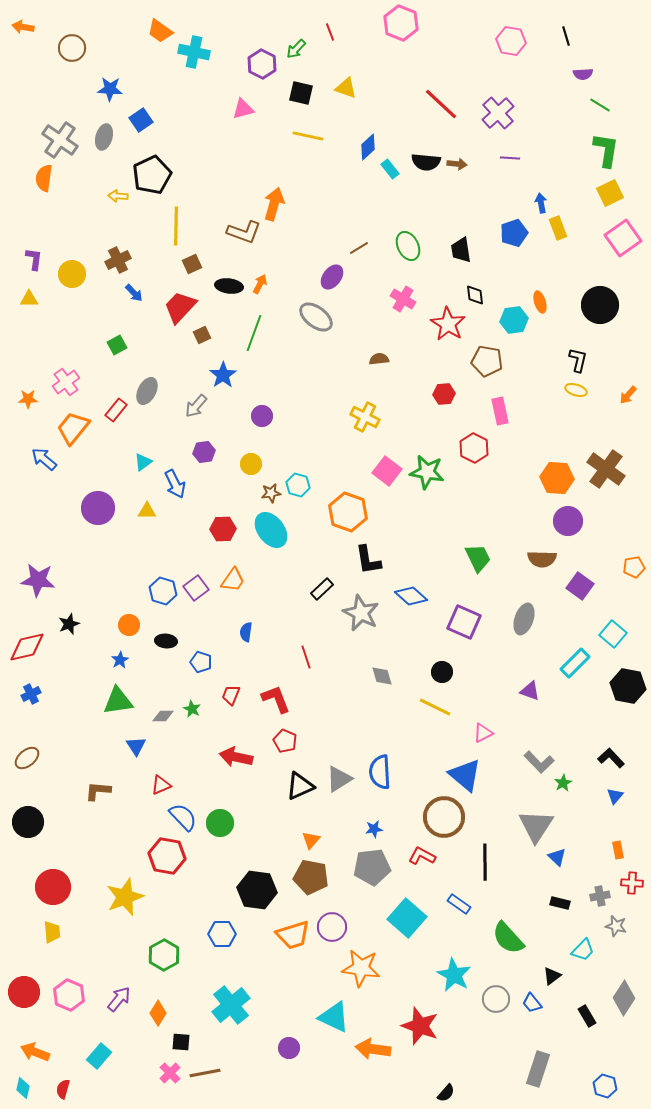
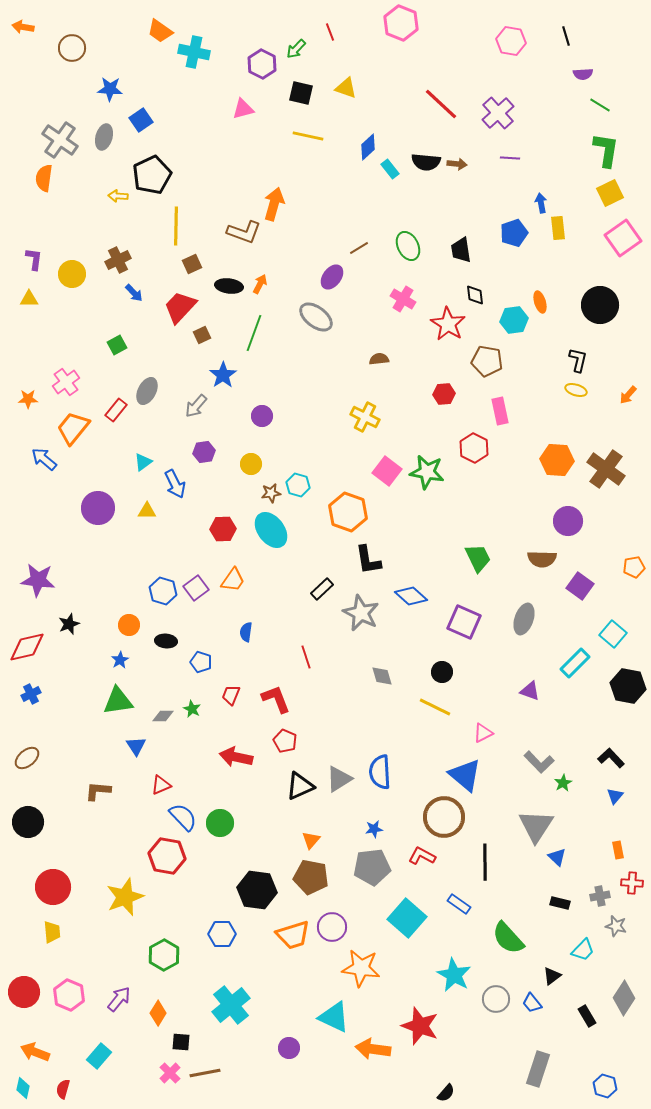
yellow rectangle at (558, 228): rotated 15 degrees clockwise
orange hexagon at (557, 478): moved 18 px up
